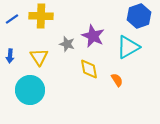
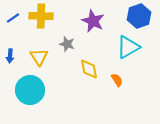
blue line: moved 1 px right, 1 px up
purple star: moved 15 px up
